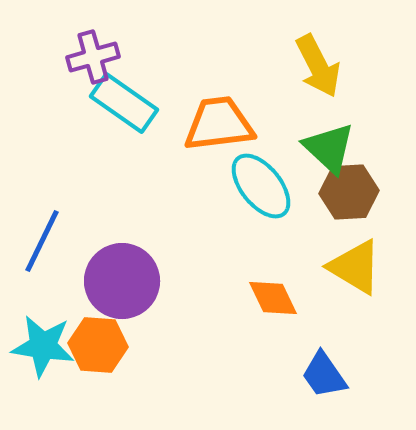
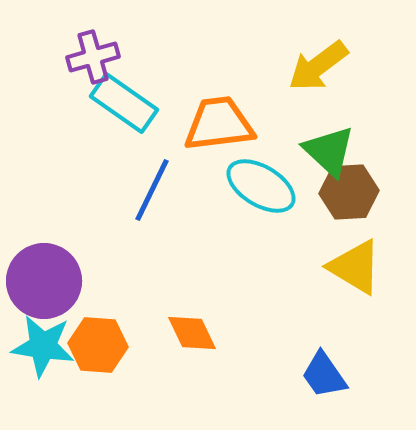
yellow arrow: rotated 80 degrees clockwise
green triangle: moved 3 px down
cyan ellipse: rotated 20 degrees counterclockwise
blue line: moved 110 px right, 51 px up
purple circle: moved 78 px left
orange diamond: moved 81 px left, 35 px down
